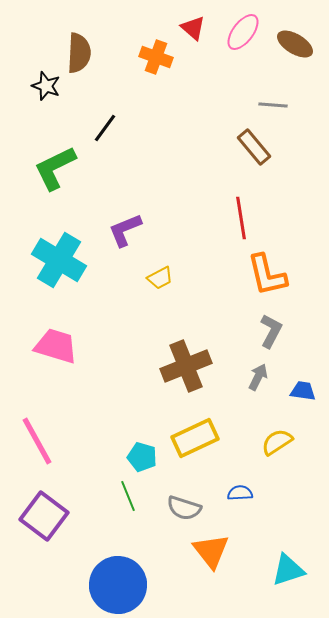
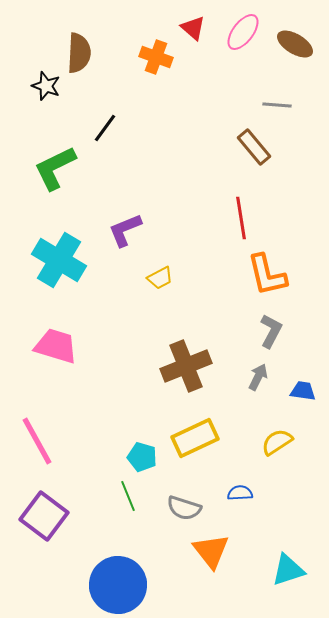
gray line: moved 4 px right
